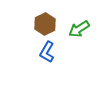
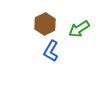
blue L-shape: moved 4 px right, 1 px up
